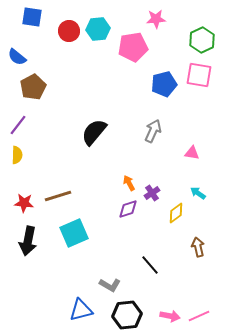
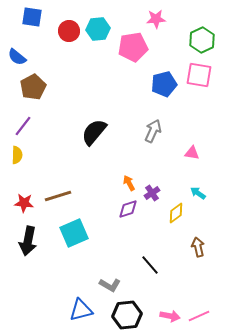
purple line: moved 5 px right, 1 px down
